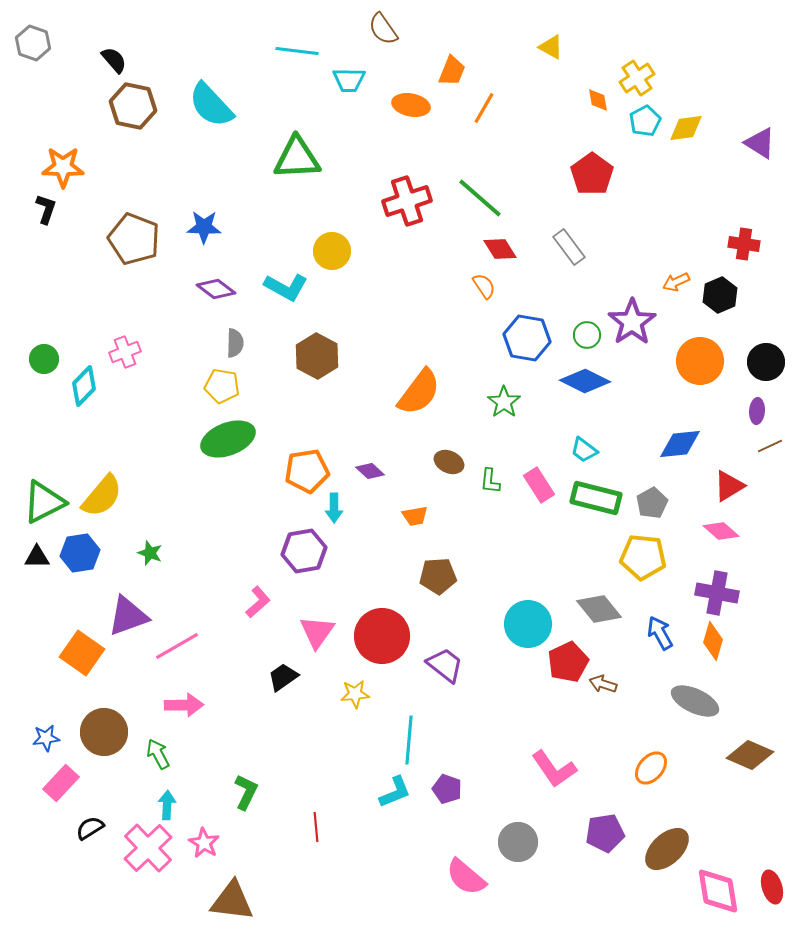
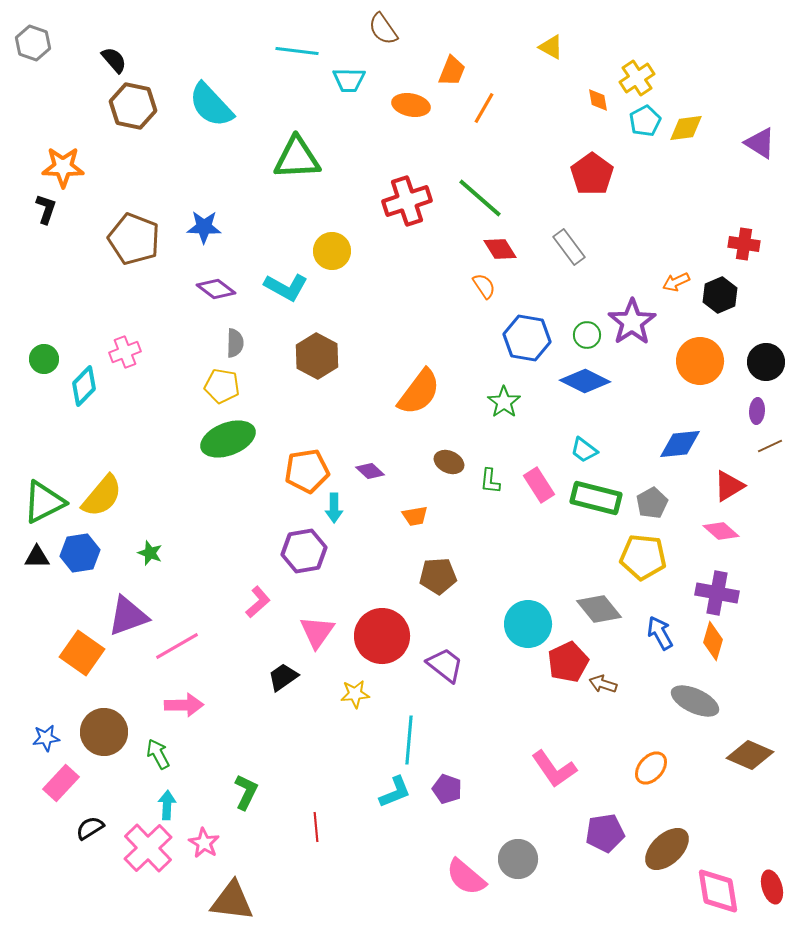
gray circle at (518, 842): moved 17 px down
